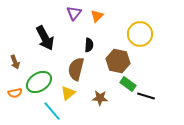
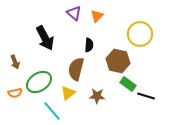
purple triangle: rotated 28 degrees counterclockwise
brown star: moved 3 px left, 2 px up
